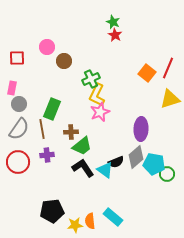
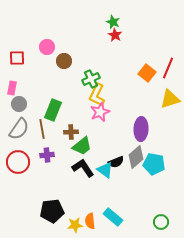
green rectangle: moved 1 px right, 1 px down
green circle: moved 6 px left, 48 px down
